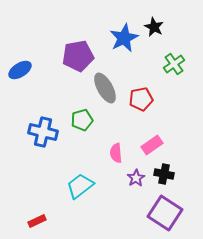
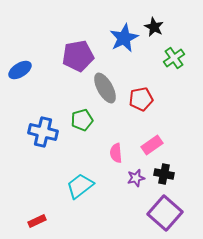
green cross: moved 6 px up
purple star: rotated 18 degrees clockwise
purple square: rotated 8 degrees clockwise
